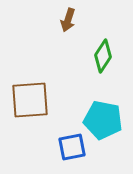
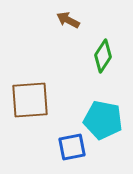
brown arrow: rotated 100 degrees clockwise
